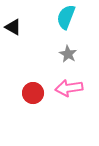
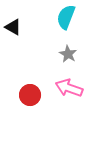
pink arrow: rotated 28 degrees clockwise
red circle: moved 3 px left, 2 px down
